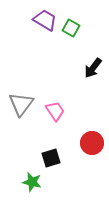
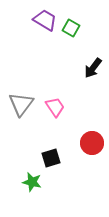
pink trapezoid: moved 4 px up
